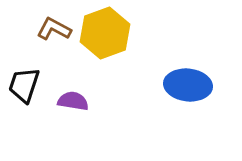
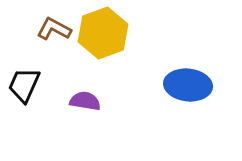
yellow hexagon: moved 2 px left
black trapezoid: rotated 6 degrees clockwise
purple semicircle: moved 12 px right
